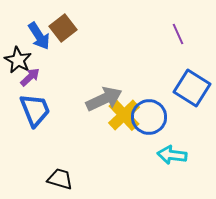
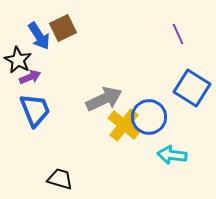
brown square: rotated 12 degrees clockwise
purple arrow: rotated 20 degrees clockwise
yellow cross: moved 10 px down; rotated 8 degrees counterclockwise
